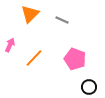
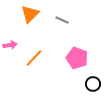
pink arrow: rotated 56 degrees clockwise
pink pentagon: moved 2 px right, 1 px up
black circle: moved 4 px right, 3 px up
